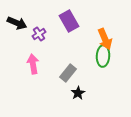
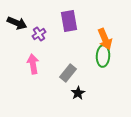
purple rectangle: rotated 20 degrees clockwise
